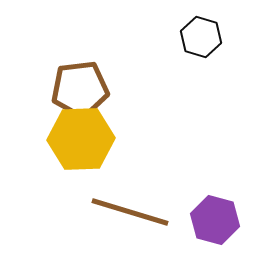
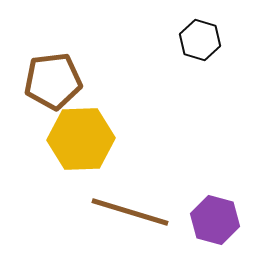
black hexagon: moved 1 px left, 3 px down
brown pentagon: moved 27 px left, 8 px up
